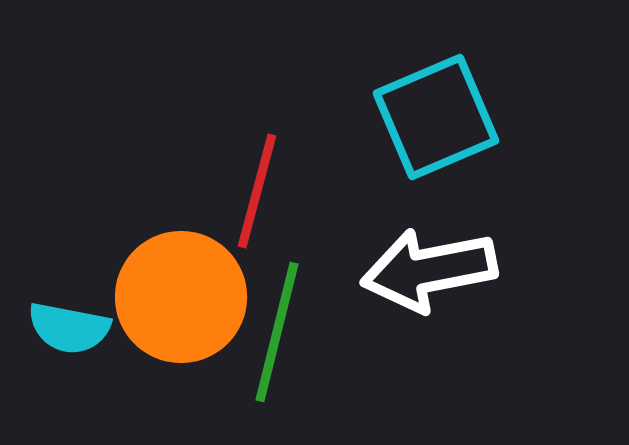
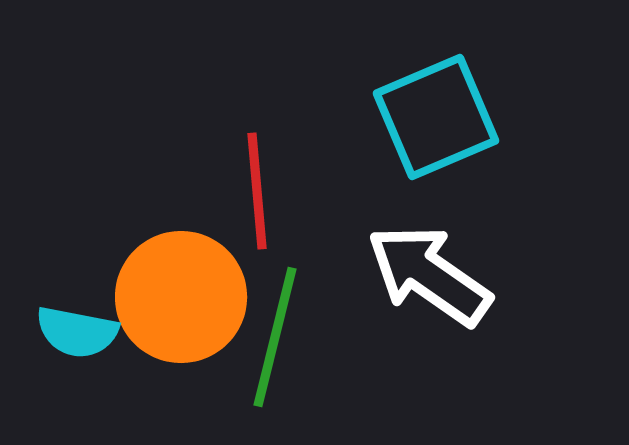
red line: rotated 20 degrees counterclockwise
white arrow: moved 5 px down; rotated 46 degrees clockwise
cyan semicircle: moved 8 px right, 4 px down
green line: moved 2 px left, 5 px down
